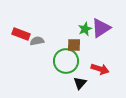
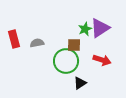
purple triangle: moved 1 px left
red rectangle: moved 7 px left, 5 px down; rotated 54 degrees clockwise
gray semicircle: moved 2 px down
red arrow: moved 2 px right, 9 px up
black triangle: rotated 16 degrees clockwise
